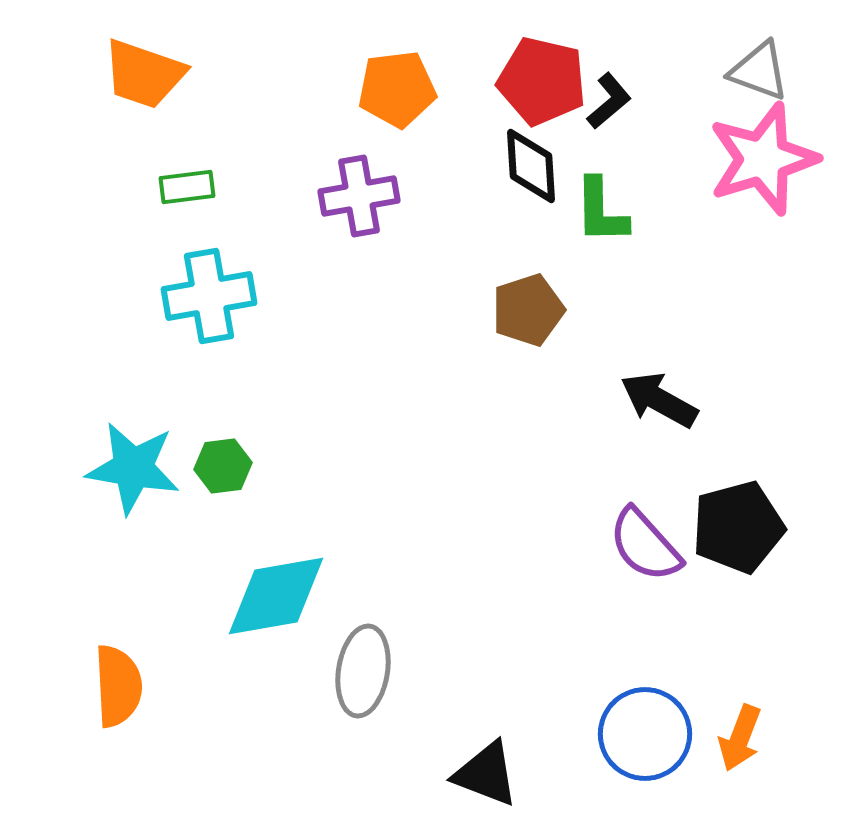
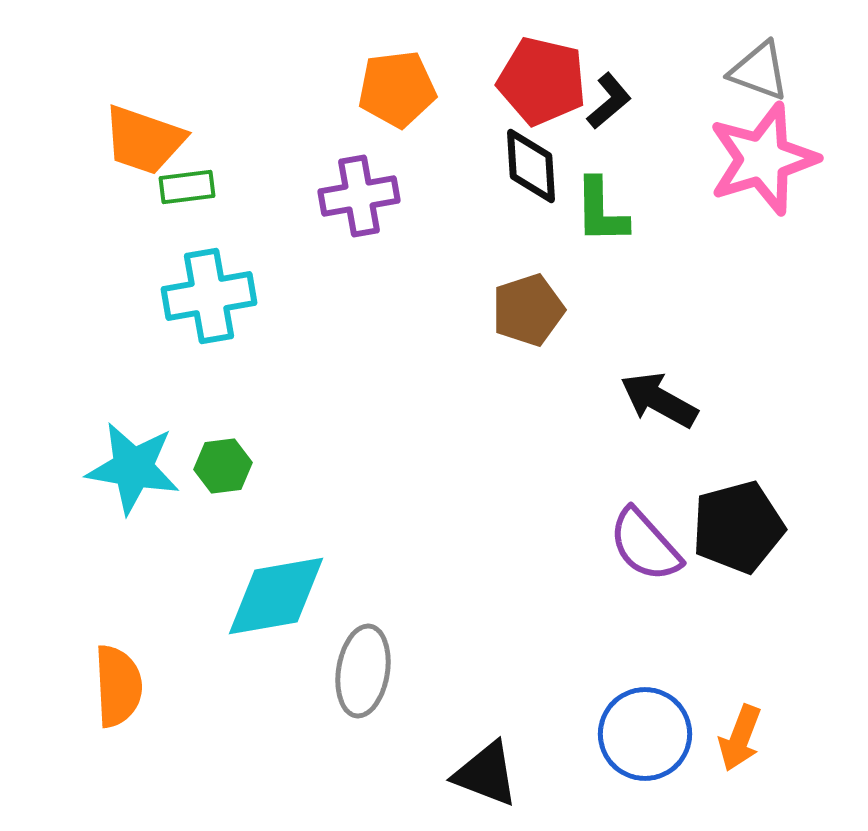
orange trapezoid: moved 66 px down
